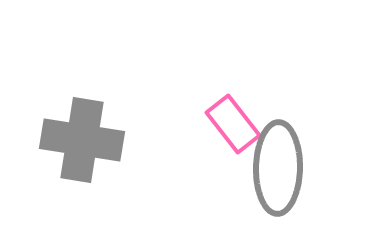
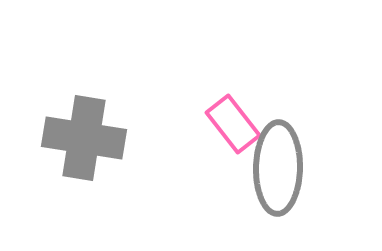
gray cross: moved 2 px right, 2 px up
